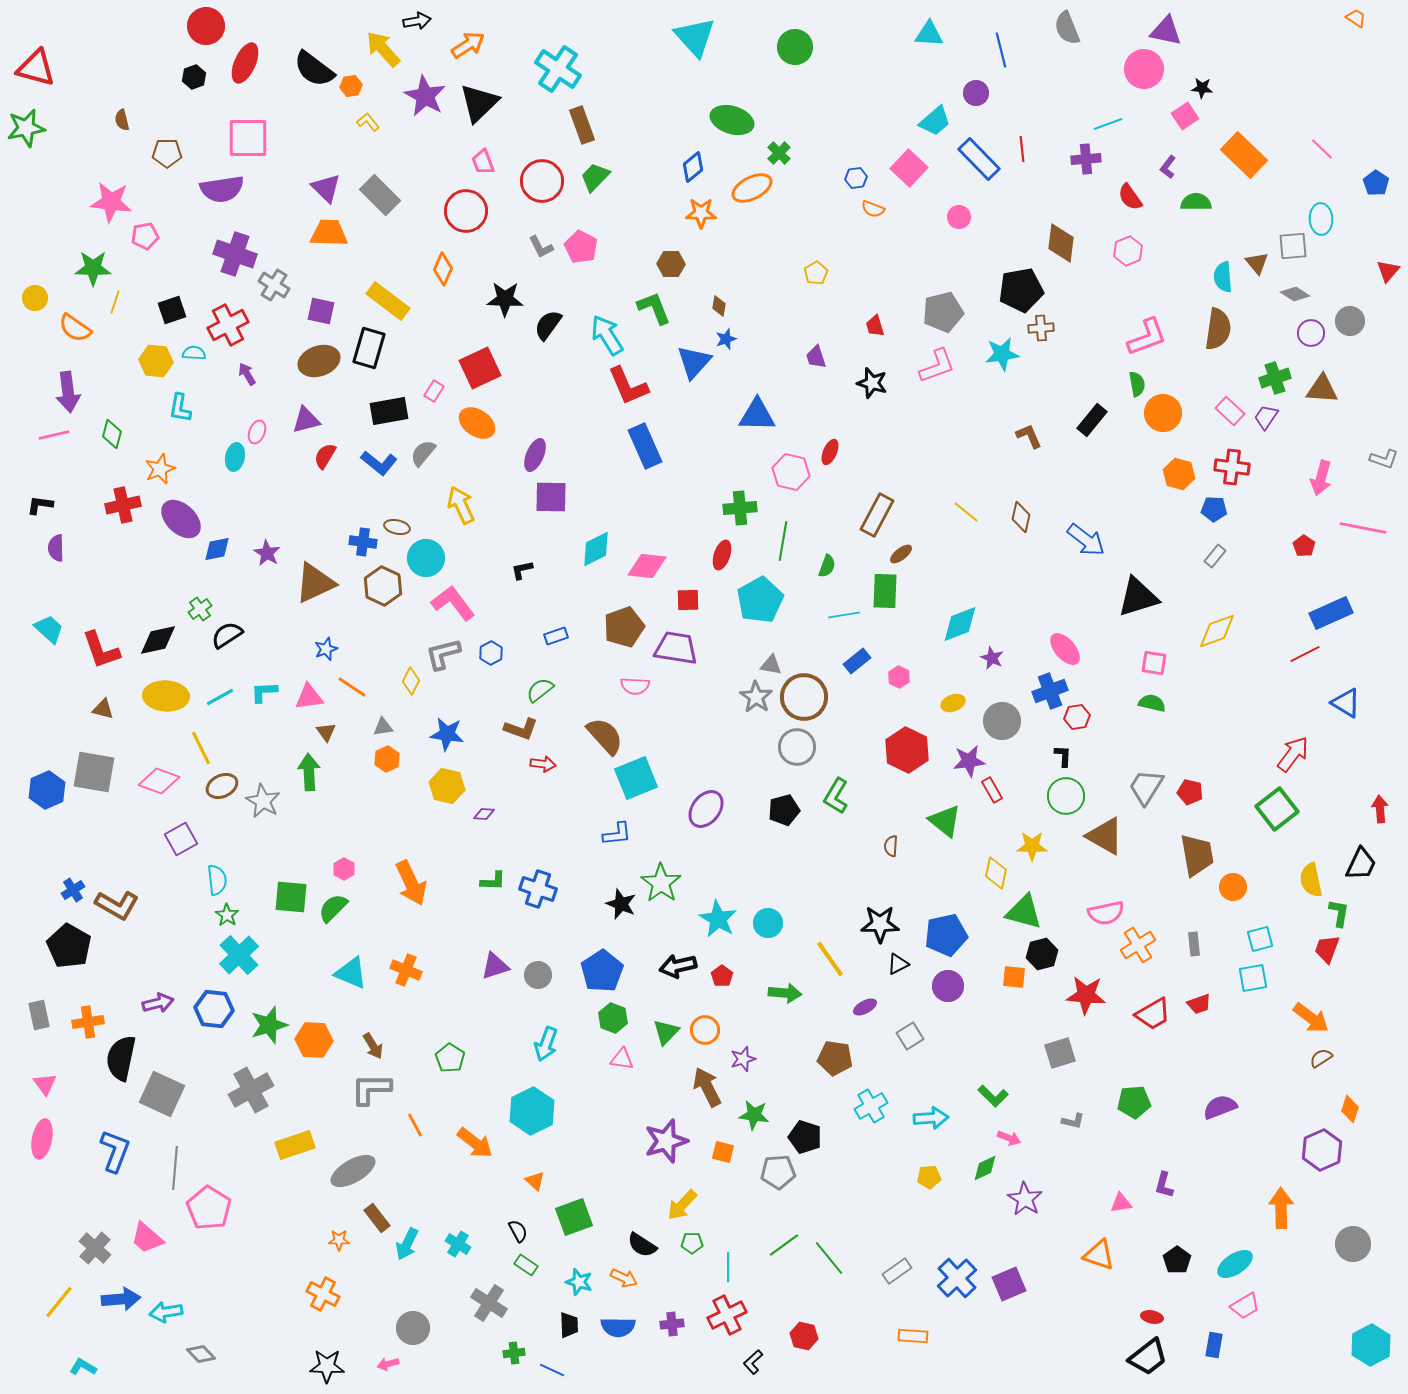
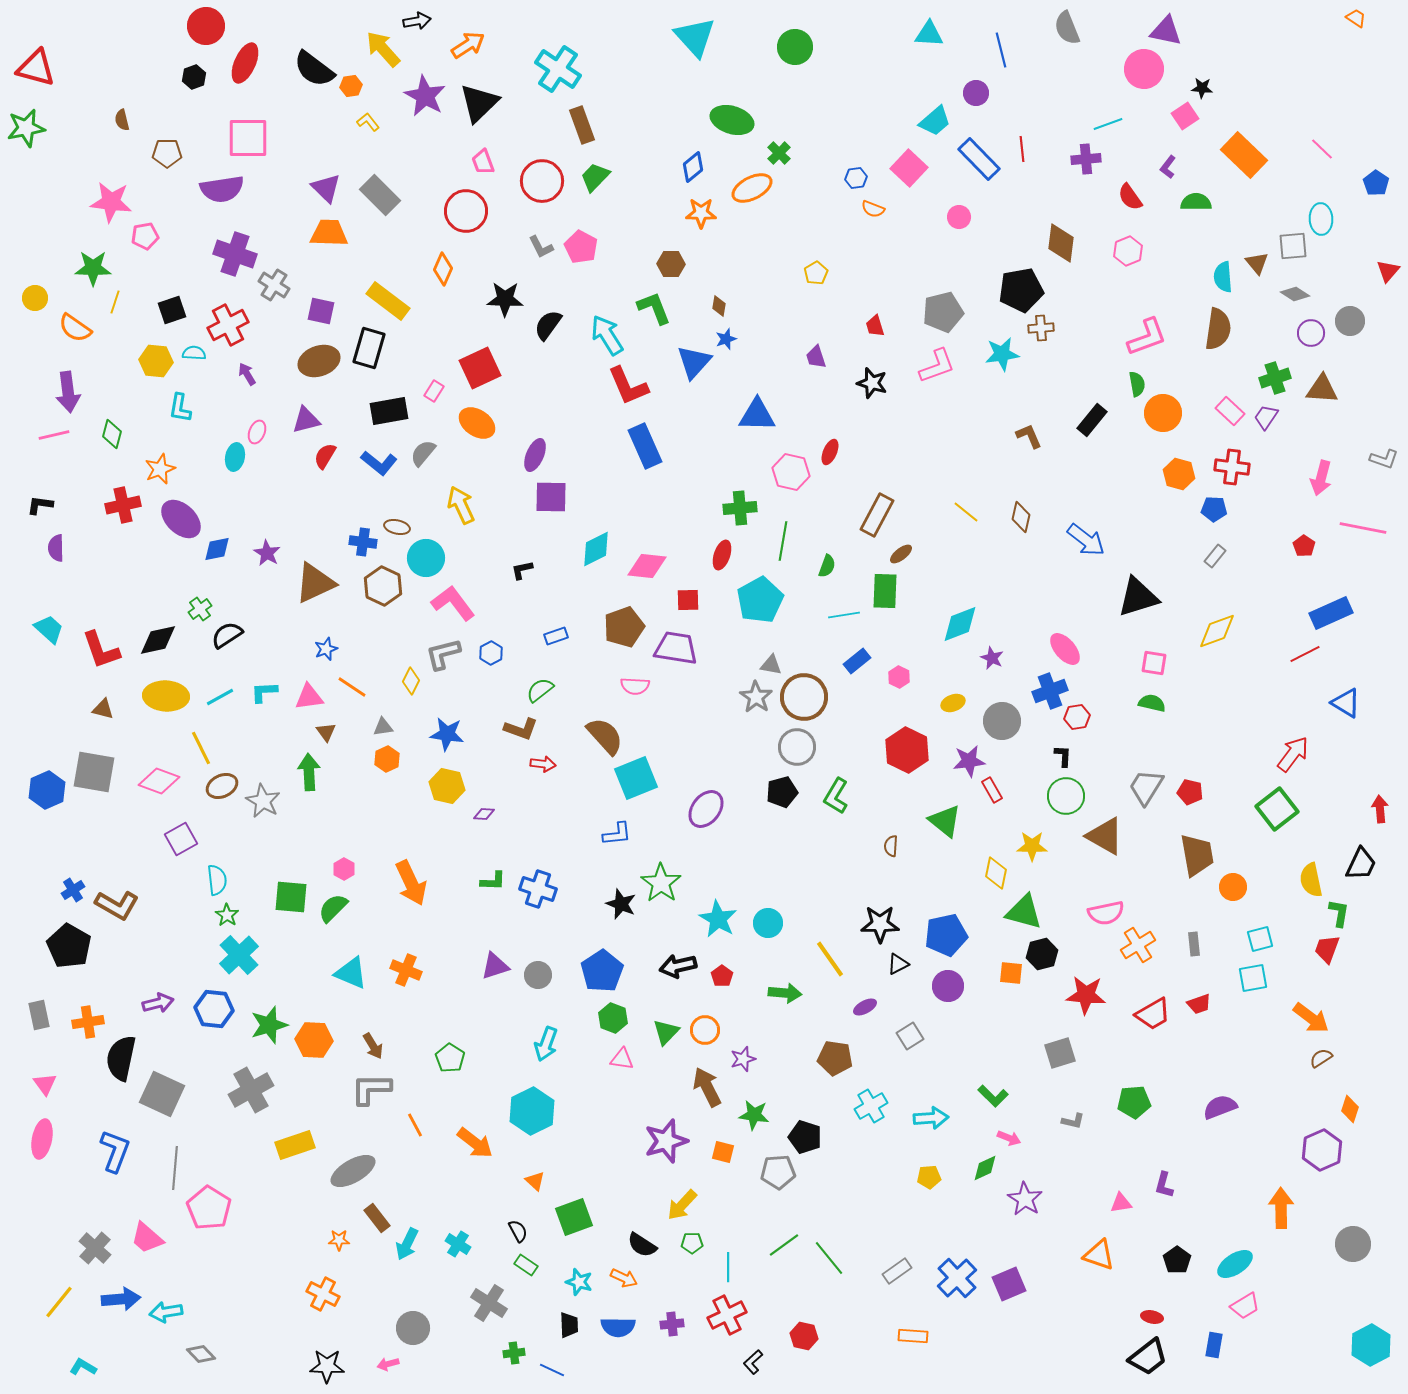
black pentagon at (784, 810): moved 2 px left, 18 px up
orange square at (1014, 977): moved 3 px left, 4 px up
